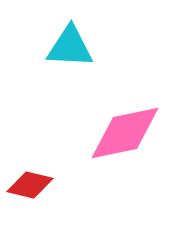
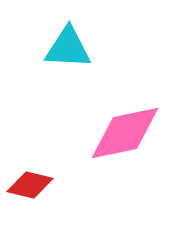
cyan triangle: moved 2 px left, 1 px down
